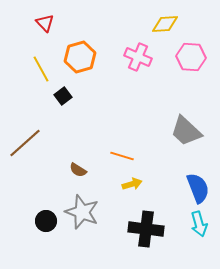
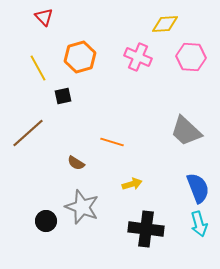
red triangle: moved 1 px left, 6 px up
yellow line: moved 3 px left, 1 px up
black square: rotated 24 degrees clockwise
brown line: moved 3 px right, 10 px up
orange line: moved 10 px left, 14 px up
brown semicircle: moved 2 px left, 7 px up
gray star: moved 5 px up
